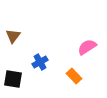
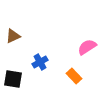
brown triangle: rotated 28 degrees clockwise
